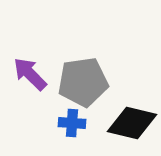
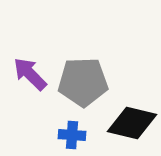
gray pentagon: rotated 6 degrees clockwise
blue cross: moved 12 px down
